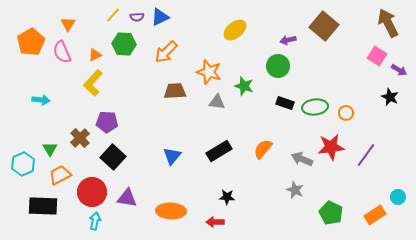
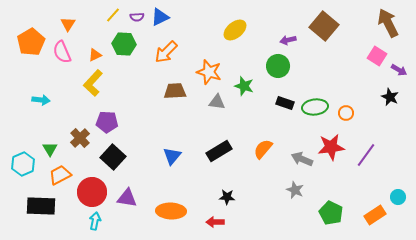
black rectangle at (43, 206): moved 2 px left
